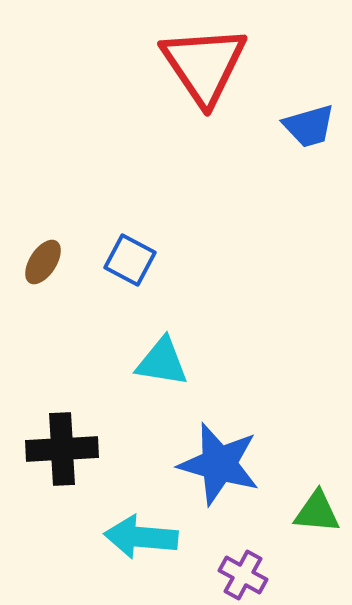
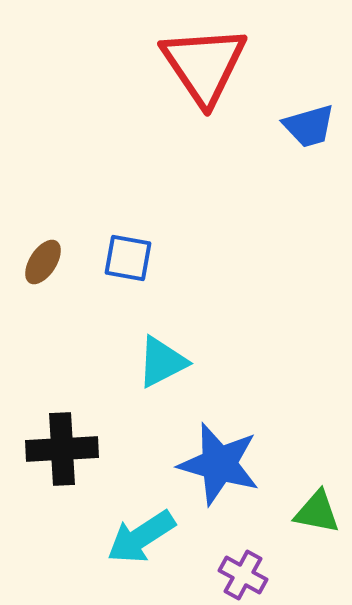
blue square: moved 2 px left, 2 px up; rotated 18 degrees counterclockwise
cyan triangle: rotated 36 degrees counterclockwise
green triangle: rotated 6 degrees clockwise
cyan arrow: rotated 38 degrees counterclockwise
